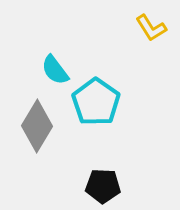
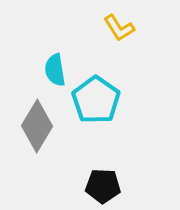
yellow L-shape: moved 32 px left
cyan semicircle: rotated 28 degrees clockwise
cyan pentagon: moved 2 px up
